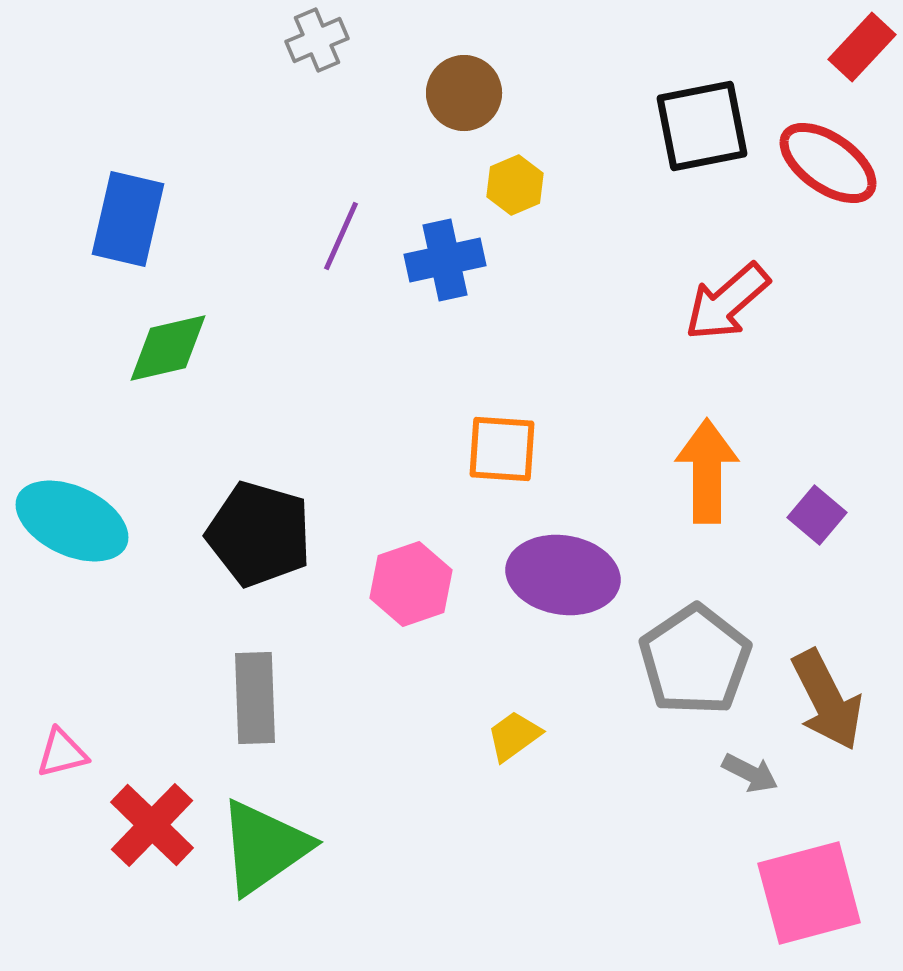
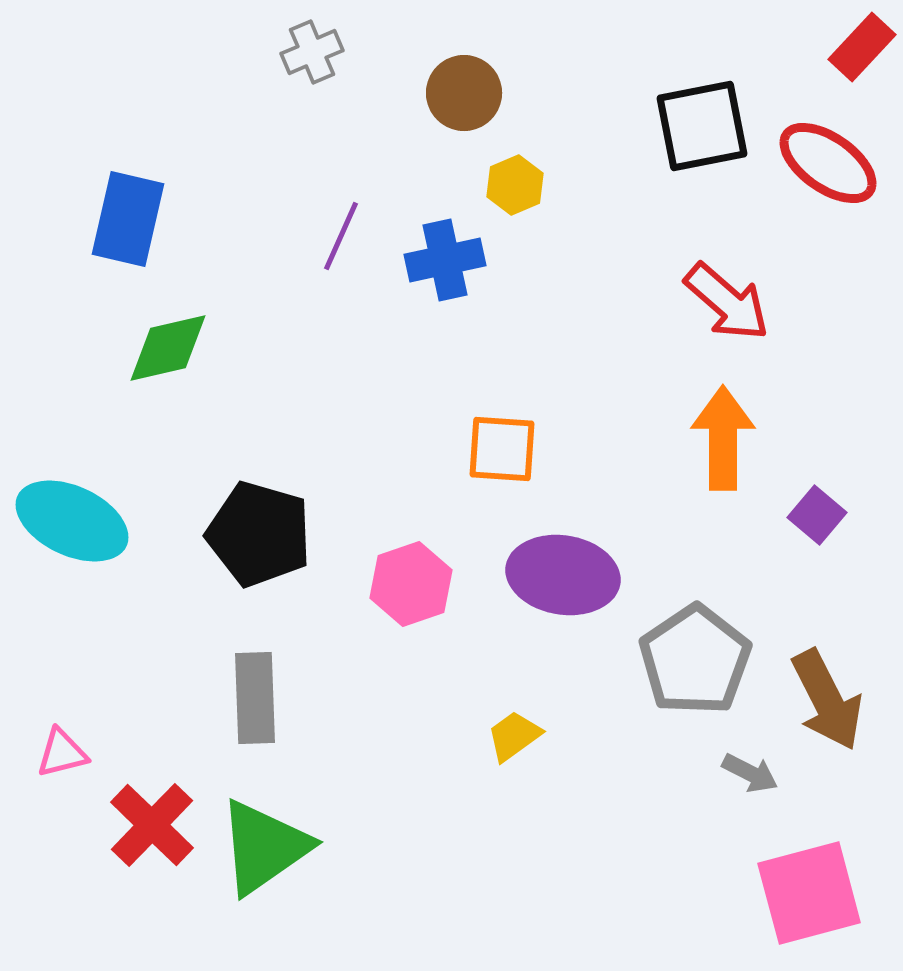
gray cross: moved 5 px left, 12 px down
red arrow: rotated 98 degrees counterclockwise
orange arrow: moved 16 px right, 33 px up
